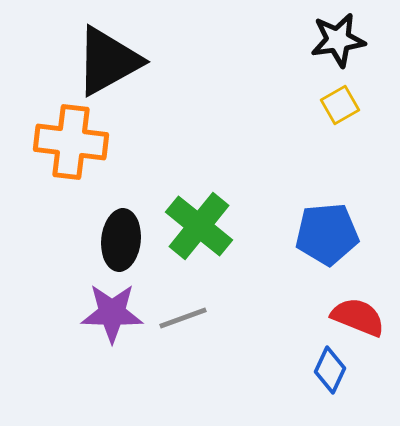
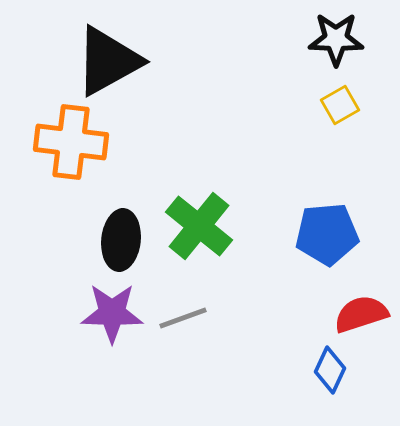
black star: moved 2 px left, 1 px up; rotated 10 degrees clockwise
red semicircle: moved 3 px right, 3 px up; rotated 40 degrees counterclockwise
